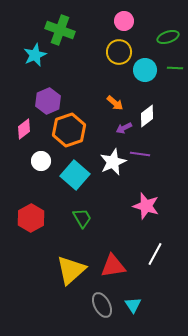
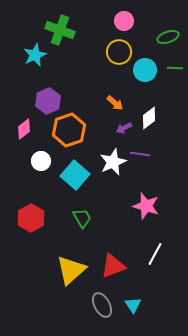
white diamond: moved 2 px right, 2 px down
red triangle: rotated 12 degrees counterclockwise
